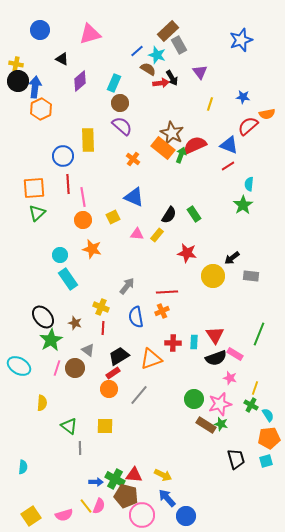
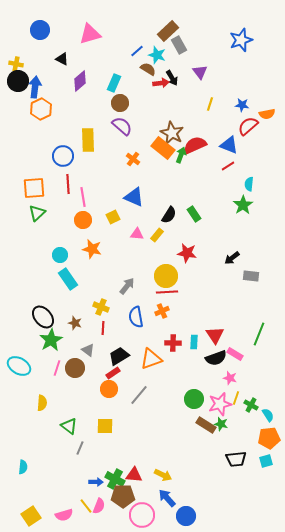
blue star at (243, 97): moved 1 px left, 8 px down
yellow circle at (213, 276): moved 47 px left
yellow line at (255, 388): moved 19 px left, 10 px down
gray line at (80, 448): rotated 24 degrees clockwise
black trapezoid at (236, 459): rotated 100 degrees clockwise
brown pentagon at (126, 496): moved 3 px left; rotated 15 degrees counterclockwise
